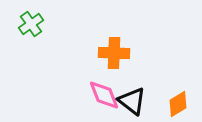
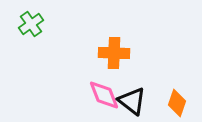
orange diamond: moved 1 px left, 1 px up; rotated 40 degrees counterclockwise
